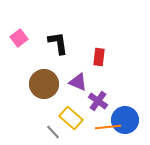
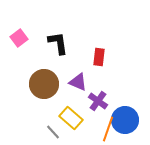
orange line: moved 2 px down; rotated 65 degrees counterclockwise
